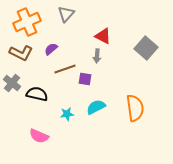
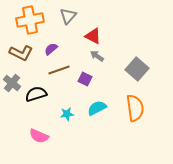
gray triangle: moved 2 px right, 2 px down
orange cross: moved 3 px right, 2 px up; rotated 12 degrees clockwise
red triangle: moved 10 px left
gray square: moved 9 px left, 21 px down
gray arrow: rotated 120 degrees clockwise
brown line: moved 6 px left, 1 px down
purple square: rotated 16 degrees clockwise
black semicircle: moved 1 px left; rotated 30 degrees counterclockwise
cyan semicircle: moved 1 px right, 1 px down
